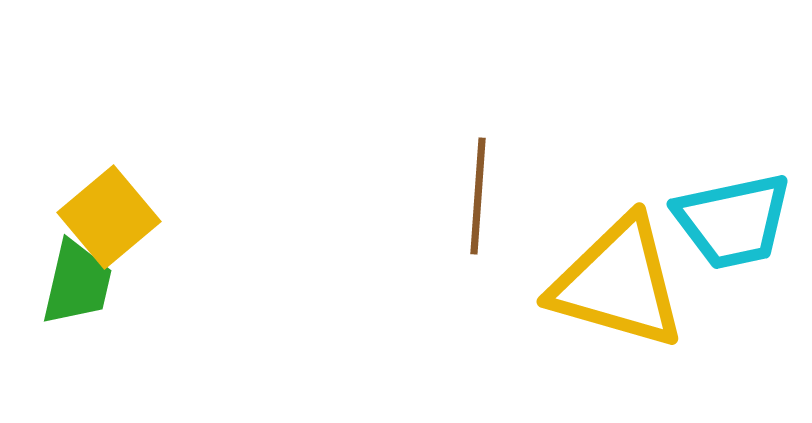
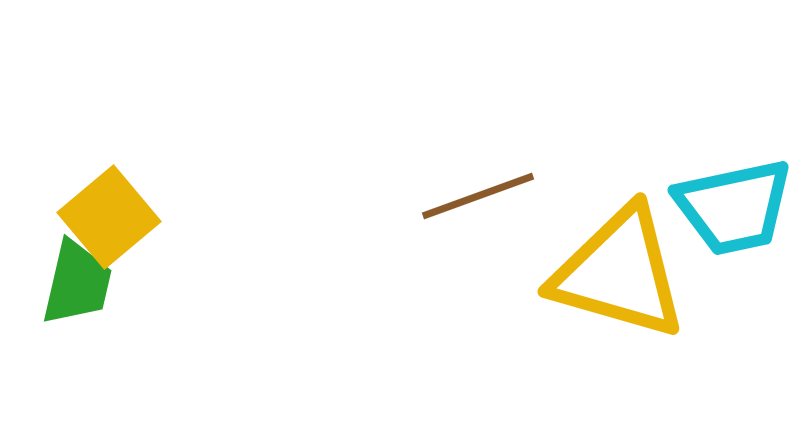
brown line: rotated 66 degrees clockwise
cyan trapezoid: moved 1 px right, 14 px up
yellow triangle: moved 1 px right, 10 px up
